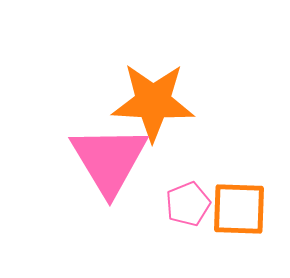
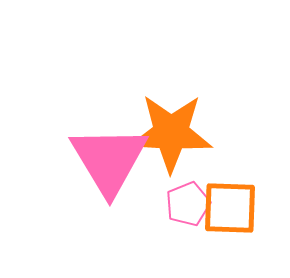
orange star: moved 18 px right, 31 px down
orange square: moved 9 px left, 1 px up
